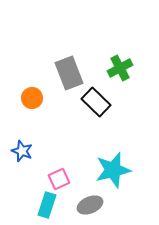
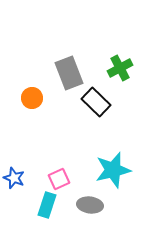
blue star: moved 8 px left, 27 px down
gray ellipse: rotated 30 degrees clockwise
